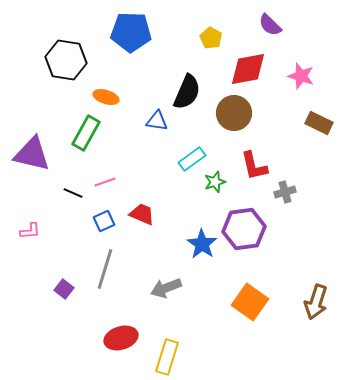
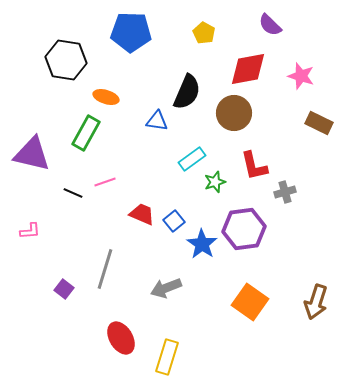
yellow pentagon: moved 7 px left, 5 px up
blue square: moved 70 px right; rotated 15 degrees counterclockwise
red ellipse: rotated 76 degrees clockwise
